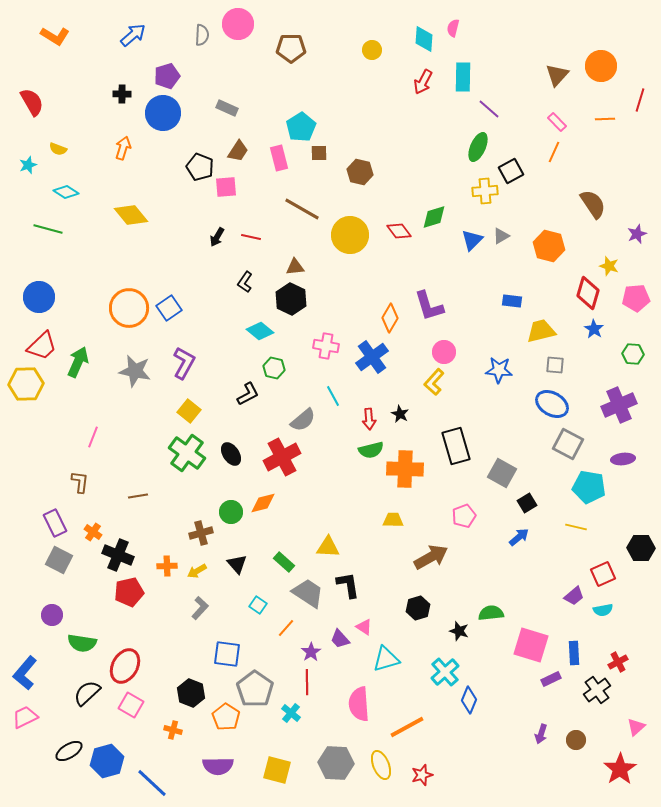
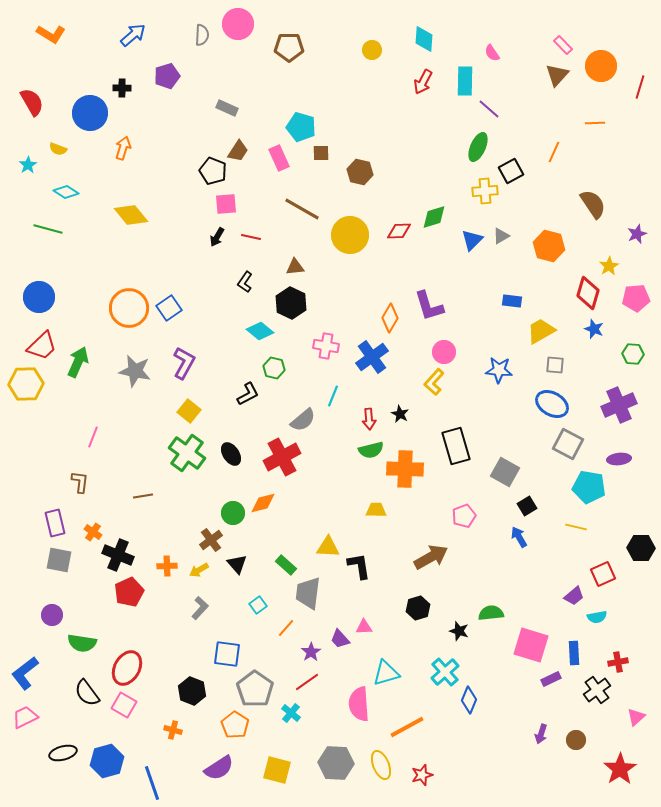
pink semicircle at (453, 28): moved 39 px right, 25 px down; rotated 48 degrees counterclockwise
orange L-shape at (55, 36): moved 4 px left, 2 px up
brown pentagon at (291, 48): moved 2 px left, 1 px up
cyan rectangle at (463, 77): moved 2 px right, 4 px down
black cross at (122, 94): moved 6 px up
red line at (640, 100): moved 13 px up
blue circle at (163, 113): moved 73 px left
orange line at (605, 119): moved 10 px left, 4 px down
pink rectangle at (557, 122): moved 6 px right, 77 px up
cyan pentagon at (301, 127): rotated 24 degrees counterclockwise
brown square at (319, 153): moved 2 px right
pink rectangle at (279, 158): rotated 10 degrees counterclockwise
cyan star at (28, 165): rotated 12 degrees counterclockwise
black pentagon at (200, 167): moved 13 px right, 4 px down
pink square at (226, 187): moved 17 px down
red diamond at (399, 231): rotated 55 degrees counterclockwise
yellow star at (609, 266): rotated 24 degrees clockwise
black hexagon at (291, 299): moved 4 px down
blue star at (594, 329): rotated 12 degrees counterclockwise
yellow trapezoid at (541, 331): rotated 16 degrees counterclockwise
cyan line at (333, 396): rotated 50 degrees clockwise
purple ellipse at (623, 459): moved 4 px left
gray square at (502, 473): moved 3 px right, 1 px up
brown line at (138, 496): moved 5 px right
black square at (527, 503): moved 3 px down
green circle at (231, 512): moved 2 px right, 1 px down
yellow trapezoid at (393, 520): moved 17 px left, 10 px up
purple rectangle at (55, 523): rotated 12 degrees clockwise
brown cross at (201, 533): moved 10 px right, 7 px down; rotated 20 degrees counterclockwise
blue arrow at (519, 537): rotated 80 degrees counterclockwise
gray square at (59, 560): rotated 16 degrees counterclockwise
green rectangle at (284, 562): moved 2 px right, 3 px down
yellow arrow at (197, 571): moved 2 px right, 1 px up
black L-shape at (348, 585): moved 11 px right, 19 px up
red pentagon at (129, 592): rotated 12 degrees counterclockwise
gray trapezoid at (308, 593): rotated 116 degrees counterclockwise
cyan square at (258, 605): rotated 18 degrees clockwise
cyan semicircle at (603, 610): moved 6 px left, 7 px down
pink triangle at (364, 627): rotated 36 degrees counterclockwise
cyan triangle at (386, 659): moved 14 px down
red cross at (618, 662): rotated 18 degrees clockwise
red ellipse at (125, 666): moved 2 px right, 2 px down
blue L-shape at (25, 673): rotated 12 degrees clockwise
red line at (307, 682): rotated 55 degrees clockwise
black semicircle at (87, 693): rotated 84 degrees counterclockwise
black hexagon at (191, 693): moved 1 px right, 2 px up
pink square at (131, 705): moved 7 px left
orange pentagon at (226, 717): moved 9 px right, 8 px down
pink triangle at (636, 727): moved 10 px up
black ellipse at (69, 751): moved 6 px left, 2 px down; rotated 16 degrees clockwise
purple semicircle at (218, 766): moved 1 px right, 2 px down; rotated 32 degrees counterclockwise
blue line at (152, 783): rotated 28 degrees clockwise
